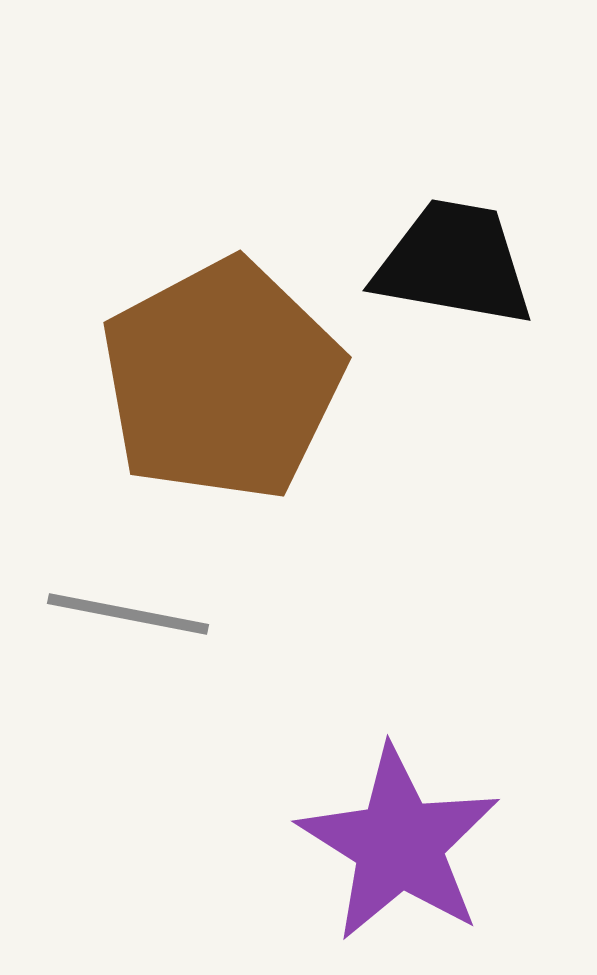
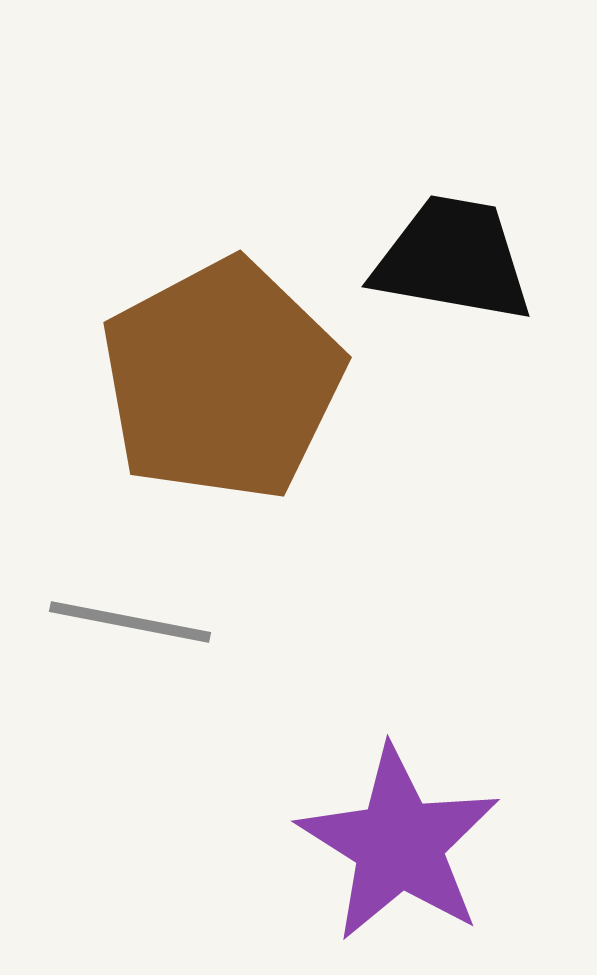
black trapezoid: moved 1 px left, 4 px up
gray line: moved 2 px right, 8 px down
